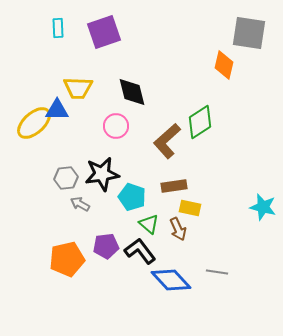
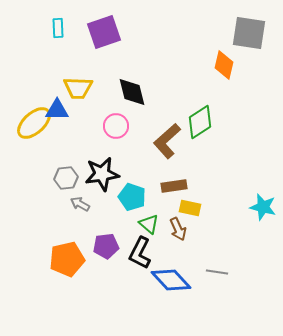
black L-shape: moved 2 px down; rotated 116 degrees counterclockwise
